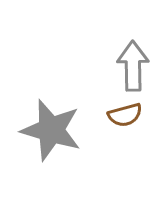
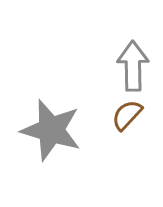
brown semicircle: moved 2 px right; rotated 148 degrees clockwise
